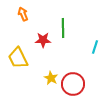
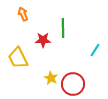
cyan line: moved 3 px down; rotated 16 degrees clockwise
